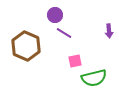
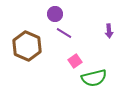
purple circle: moved 1 px up
brown hexagon: moved 1 px right
pink square: rotated 24 degrees counterclockwise
